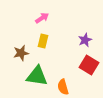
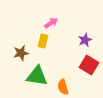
pink arrow: moved 9 px right, 5 px down
